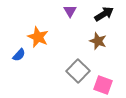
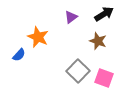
purple triangle: moved 1 px right, 6 px down; rotated 24 degrees clockwise
pink square: moved 1 px right, 7 px up
